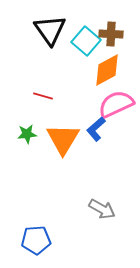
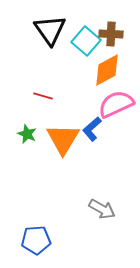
blue L-shape: moved 4 px left
green star: rotated 30 degrees clockwise
